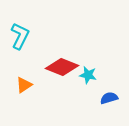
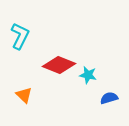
red diamond: moved 3 px left, 2 px up
orange triangle: moved 10 px down; rotated 42 degrees counterclockwise
